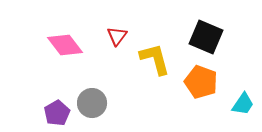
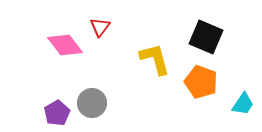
red triangle: moved 17 px left, 9 px up
